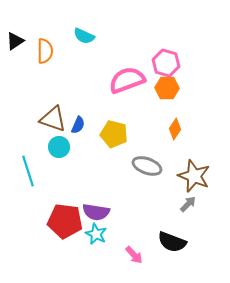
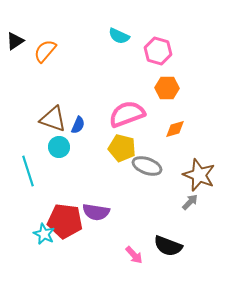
cyan semicircle: moved 35 px right
orange semicircle: rotated 140 degrees counterclockwise
pink hexagon: moved 8 px left, 12 px up
pink semicircle: moved 34 px down
orange diamond: rotated 40 degrees clockwise
yellow pentagon: moved 8 px right, 14 px down
brown star: moved 5 px right, 1 px up
gray arrow: moved 2 px right, 2 px up
cyan star: moved 52 px left
black semicircle: moved 4 px left, 4 px down
